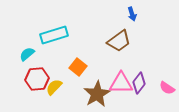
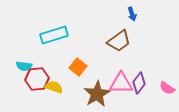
cyan semicircle: moved 3 px left, 12 px down; rotated 133 degrees counterclockwise
yellow semicircle: rotated 66 degrees clockwise
